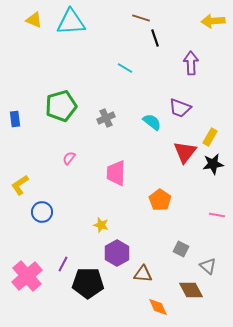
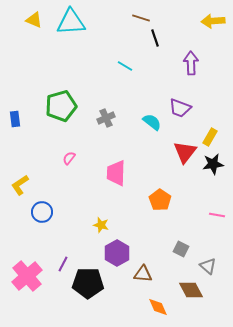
cyan line: moved 2 px up
